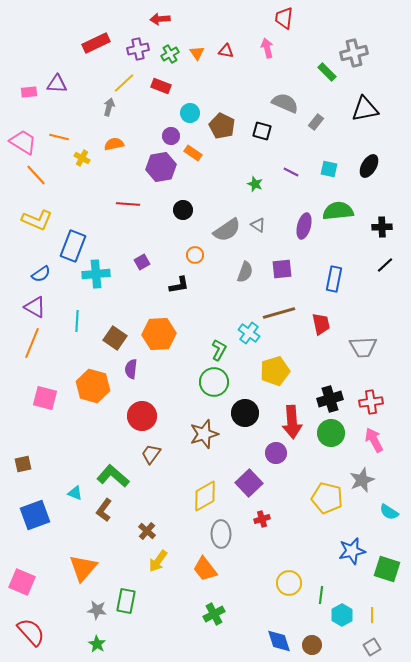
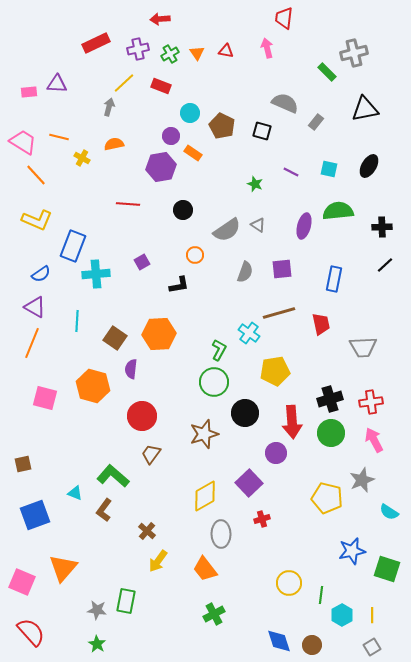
yellow pentagon at (275, 371): rotated 8 degrees clockwise
orange triangle at (83, 568): moved 20 px left
